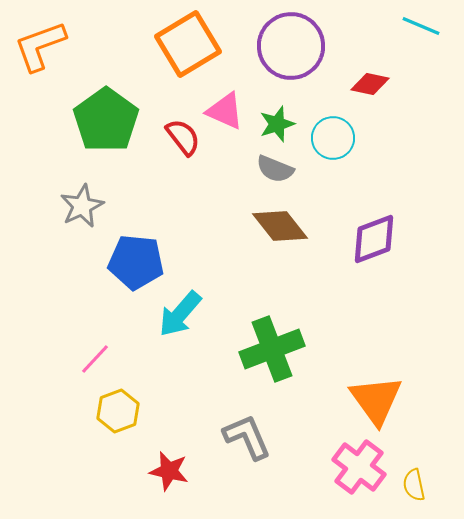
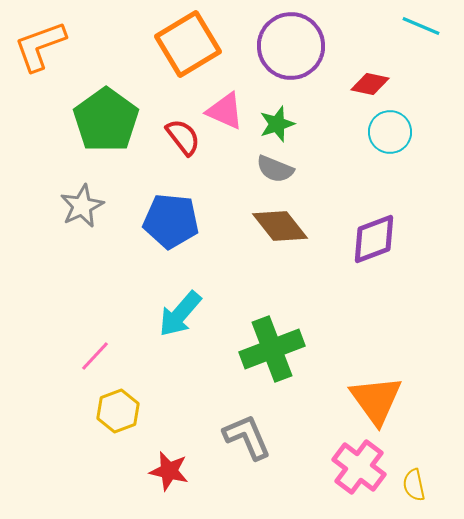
cyan circle: moved 57 px right, 6 px up
blue pentagon: moved 35 px right, 41 px up
pink line: moved 3 px up
